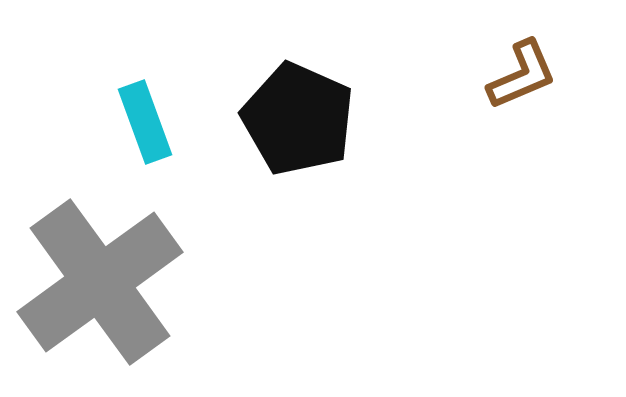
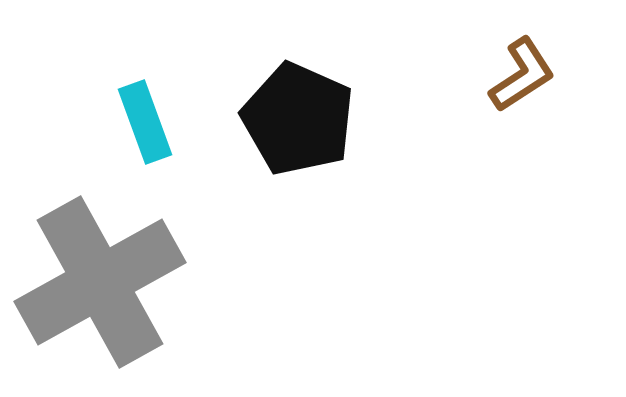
brown L-shape: rotated 10 degrees counterclockwise
gray cross: rotated 7 degrees clockwise
